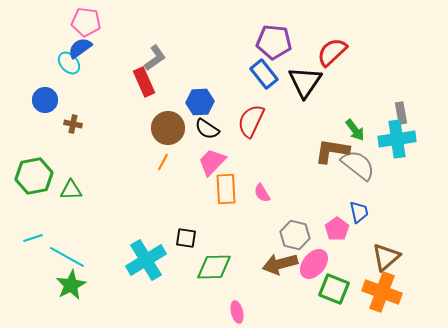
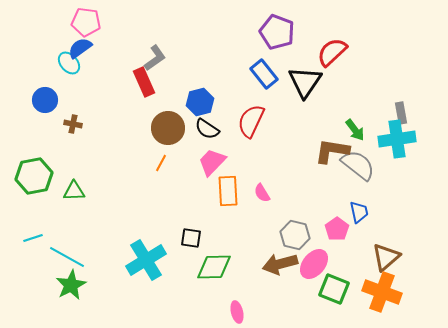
purple pentagon at (274, 42): moved 3 px right, 10 px up; rotated 16 degrees clockwise
blue hexagon at (200, 102): rotated 12 degrees counterclockwise
orange line at (163, 162): moved 2 px left, 1 px down
orange rectangle at (226, 189): moved 2 px right, 2 px down
green triangle at (71, 190): moved 3 px right, 1 px down
black square at (186, 238): moved 5 px right
